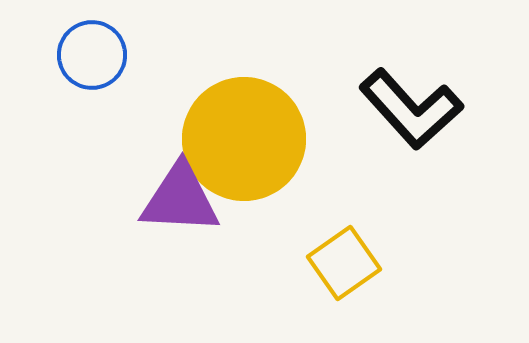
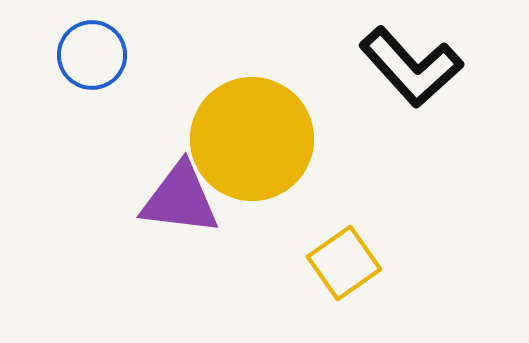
black L-shape: moved 42 px up
yellow circle: moved 8 px right
purple triangle: rotated 4 degrees clockwise
